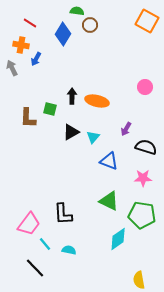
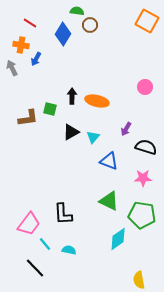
brown L-shape: rotated 100 degrees counterclockwise
